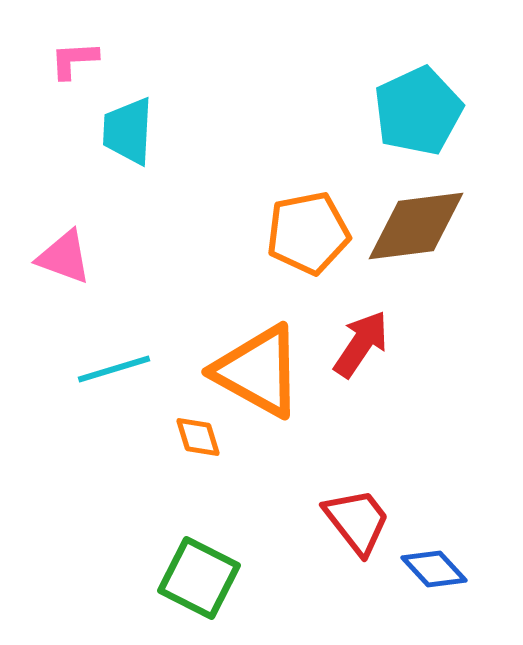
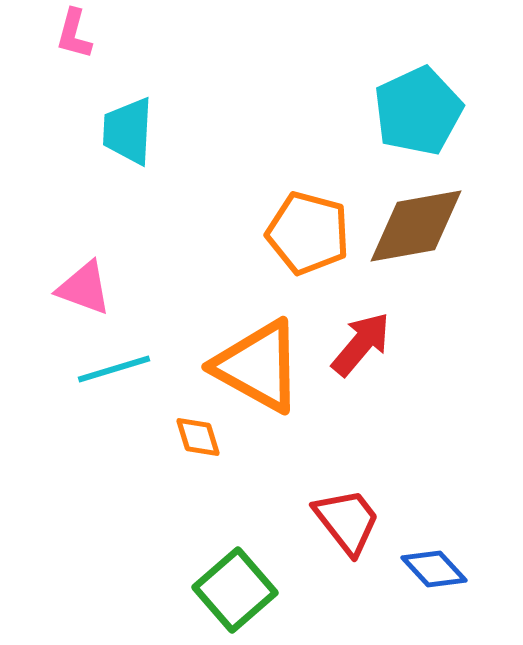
pink L-shape: moved 26 px up; rotated 72 degrees counterclockwise
brown diamond: rotated 3 degrees counterclockwise
orange pentagon: rotated 26 degrees clockwise
pink triangle: moved 20 px right, 31 px down
red arrow: rotated 6 degrees clockwise
orange triangle: moved 5 px up
red trapezoid: moved 10 px left
green square: moved 36 px right, 12 px down; rotated 22 degrees clockwise
